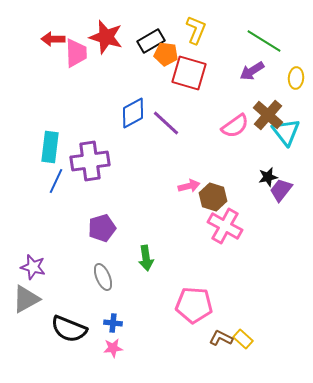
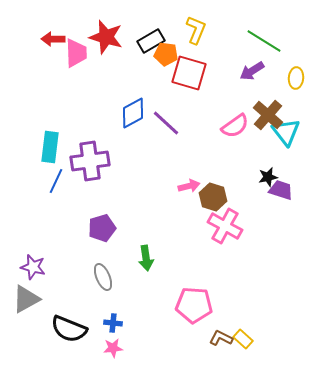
purple trapezoid: rotated 70 degrees clockwise
